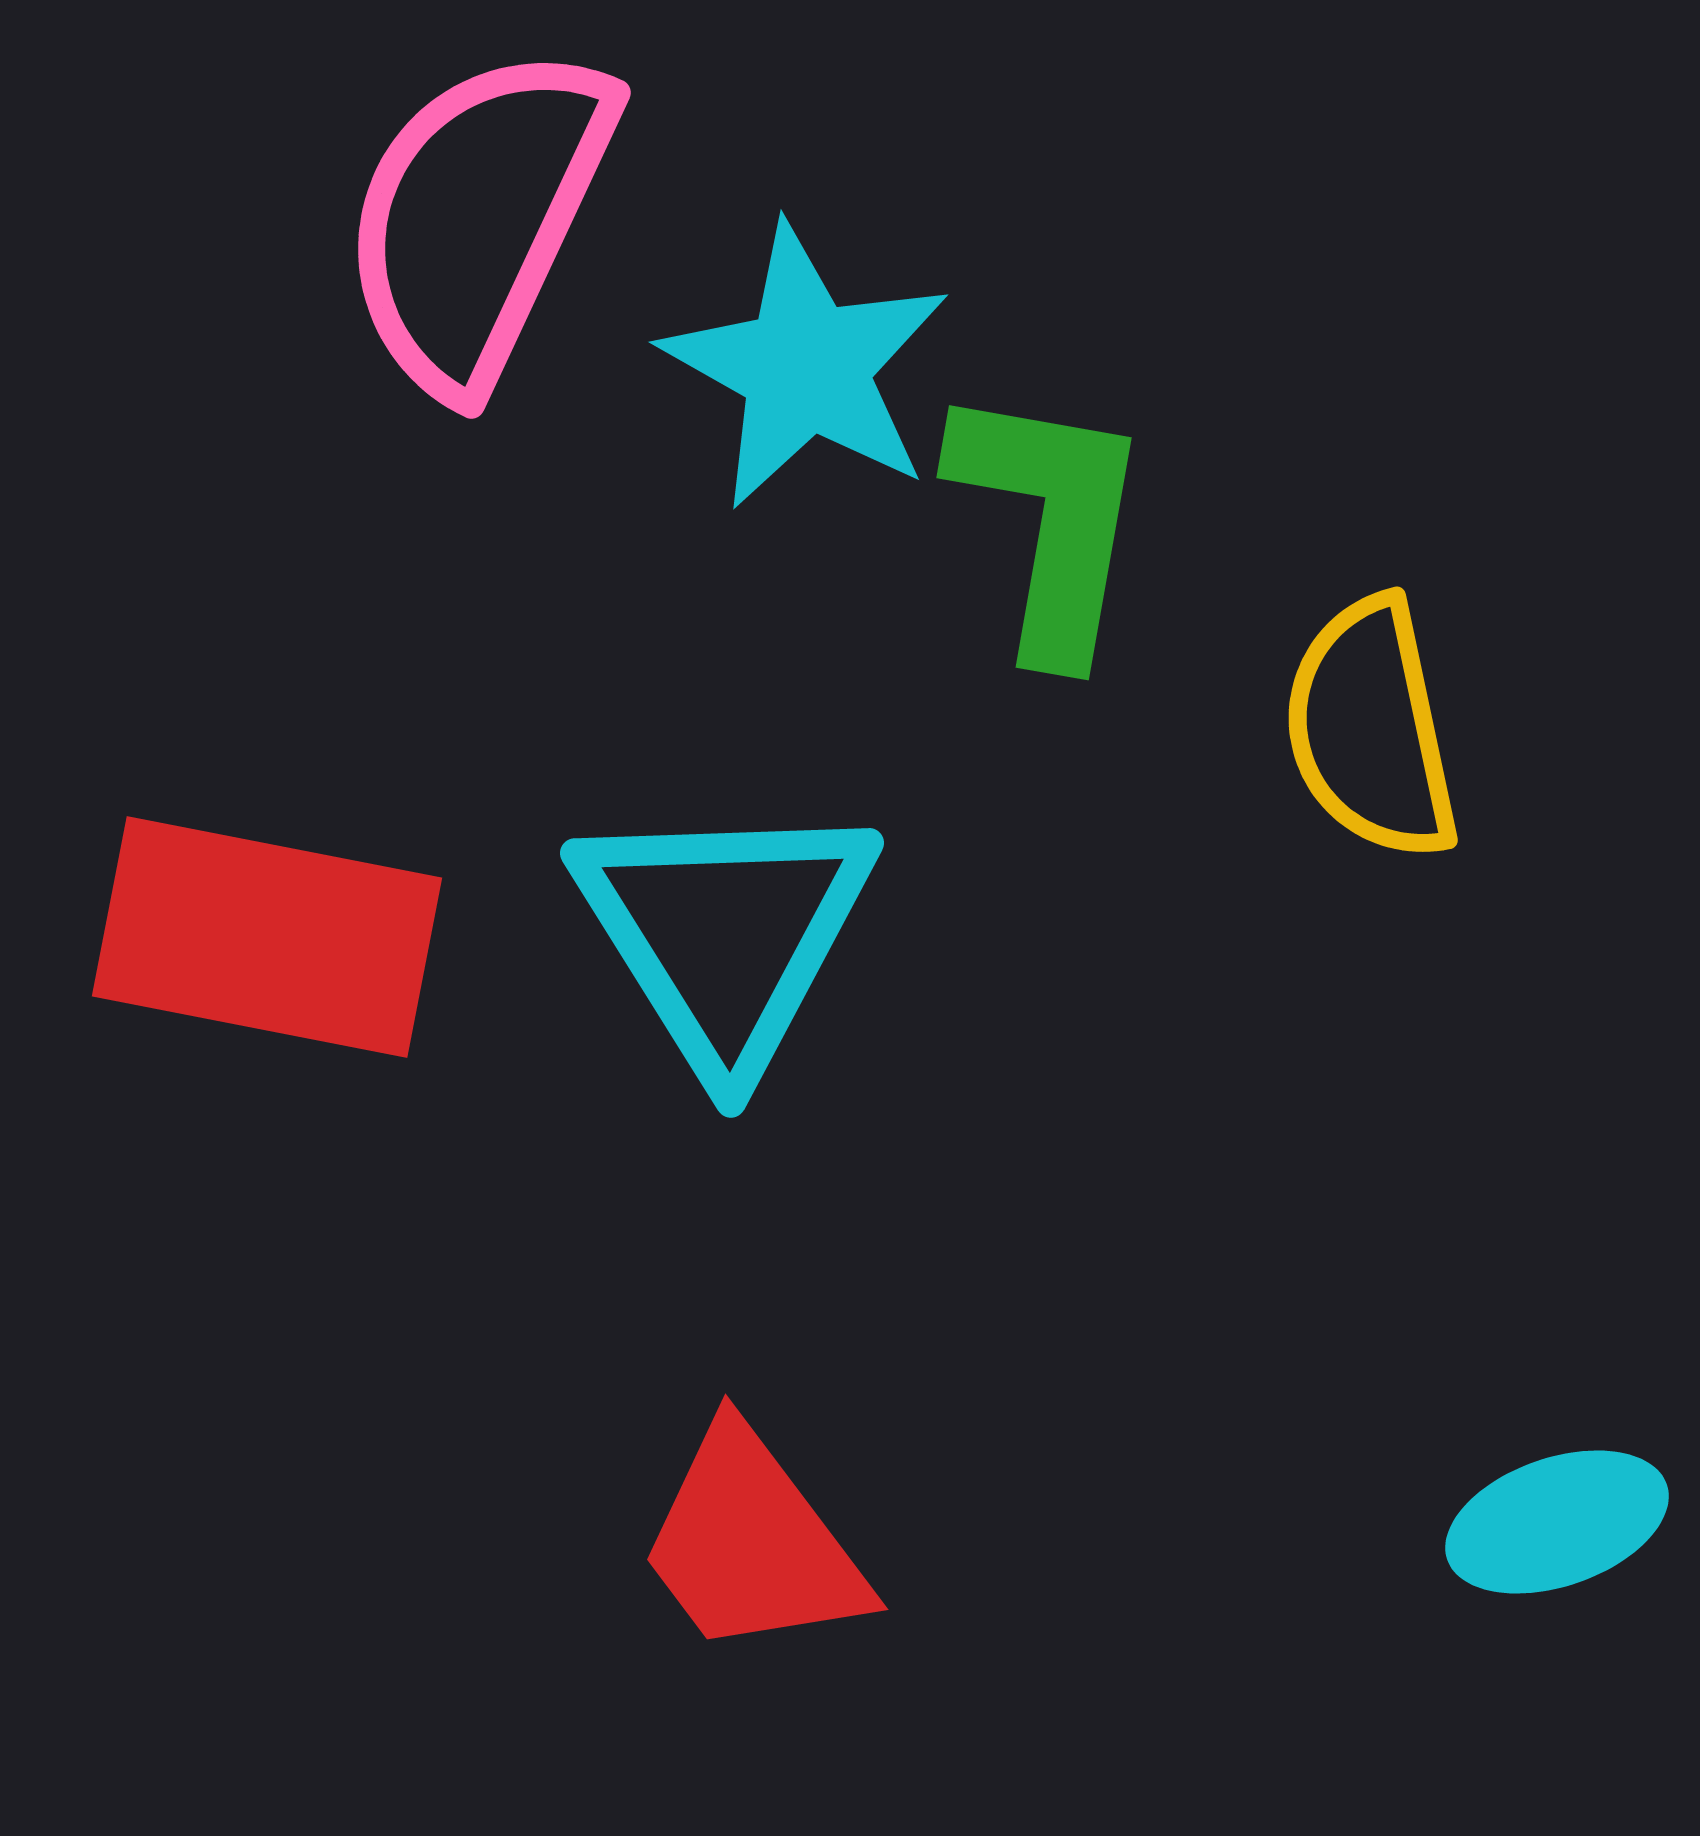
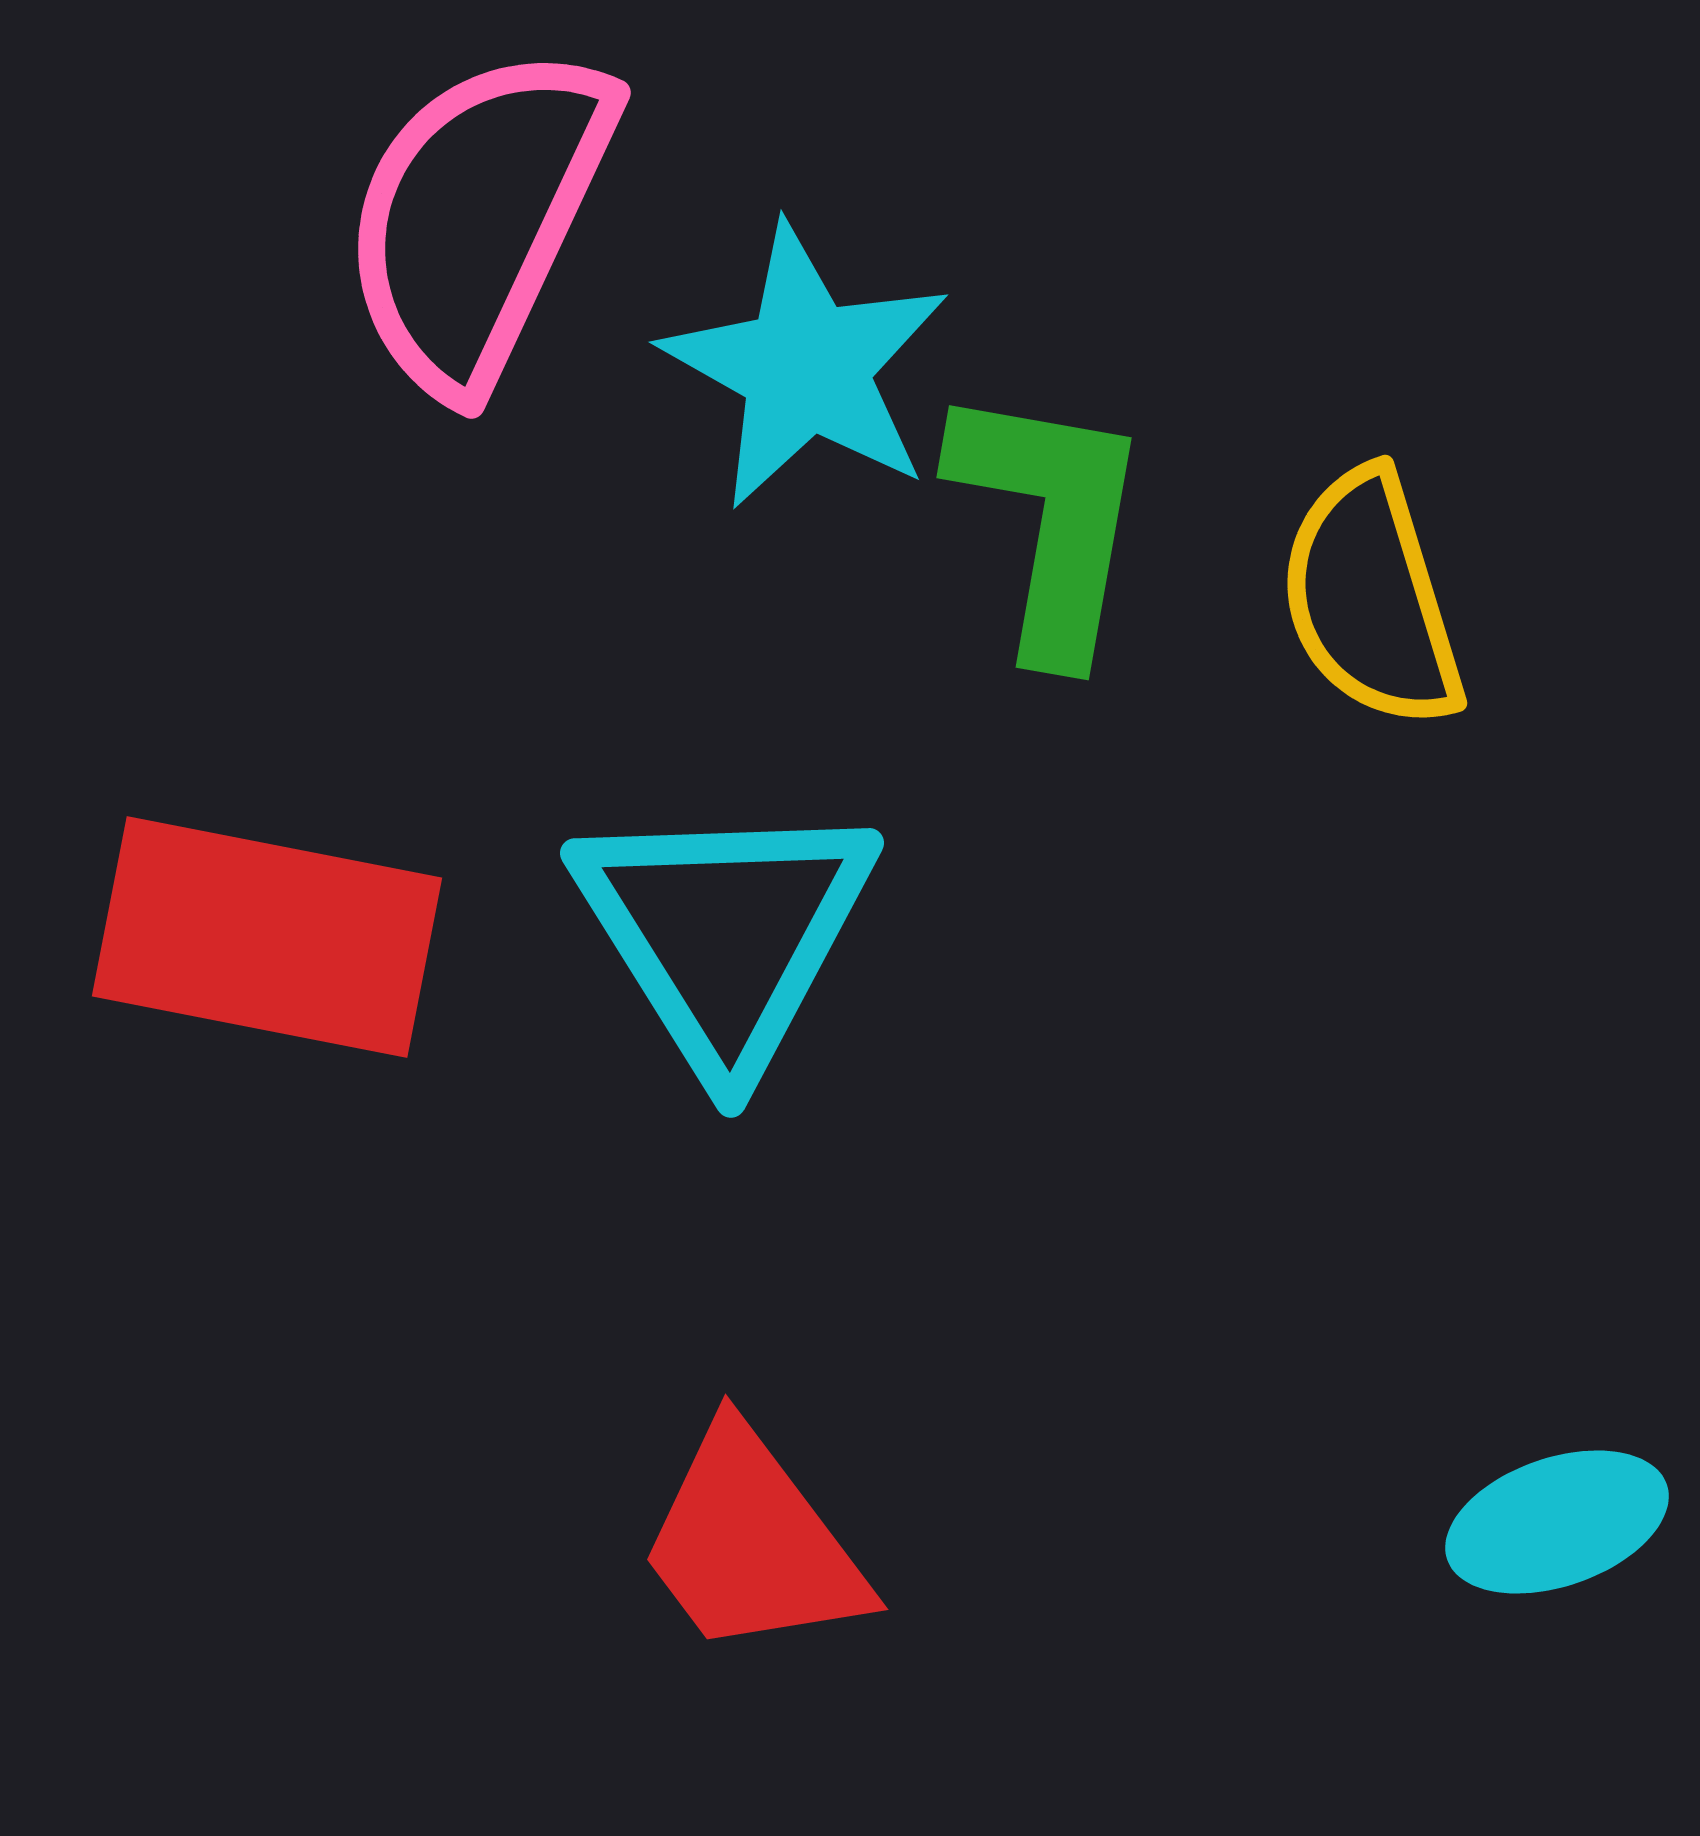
yellow semicircle: moved 130 px up; rotated 5 degrees counterclockwise
